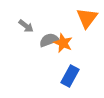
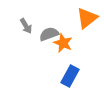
orange triangle: rotated 15 degrees clockwise
gray arrow: rotated 21 degrees clockwise
gray semicircle: moved 6 px up
